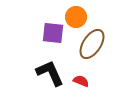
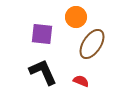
purple square: moved 11 px left, 1 px down
black L-shape: moved 7 px left, 1 px up
